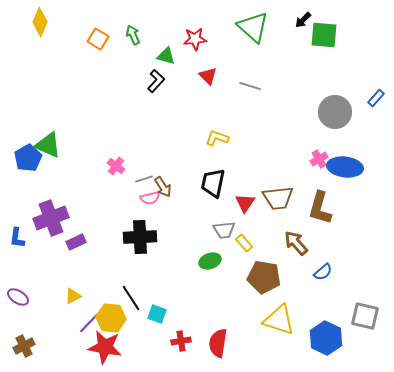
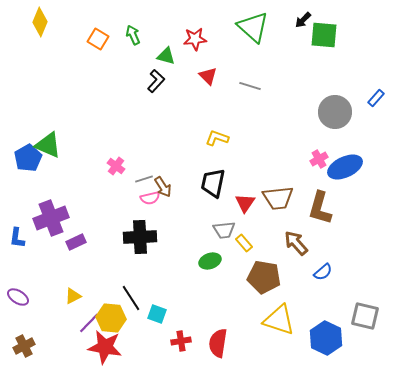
blue ellipse at (345, 167): rotated 32 degrees counterclockwise
